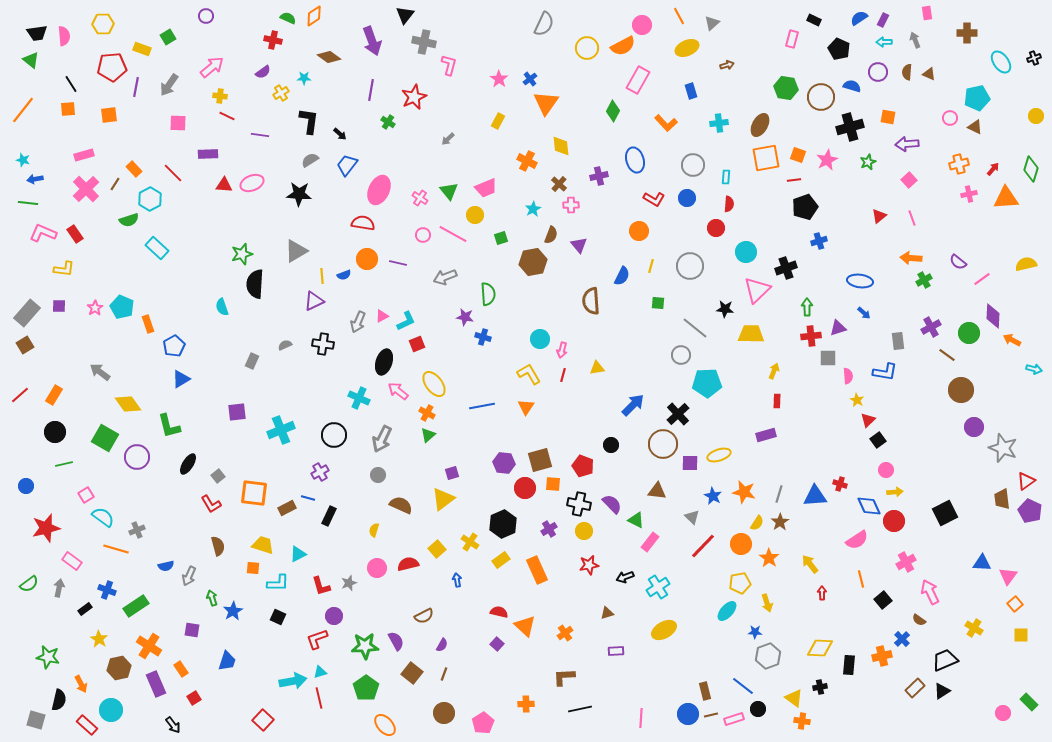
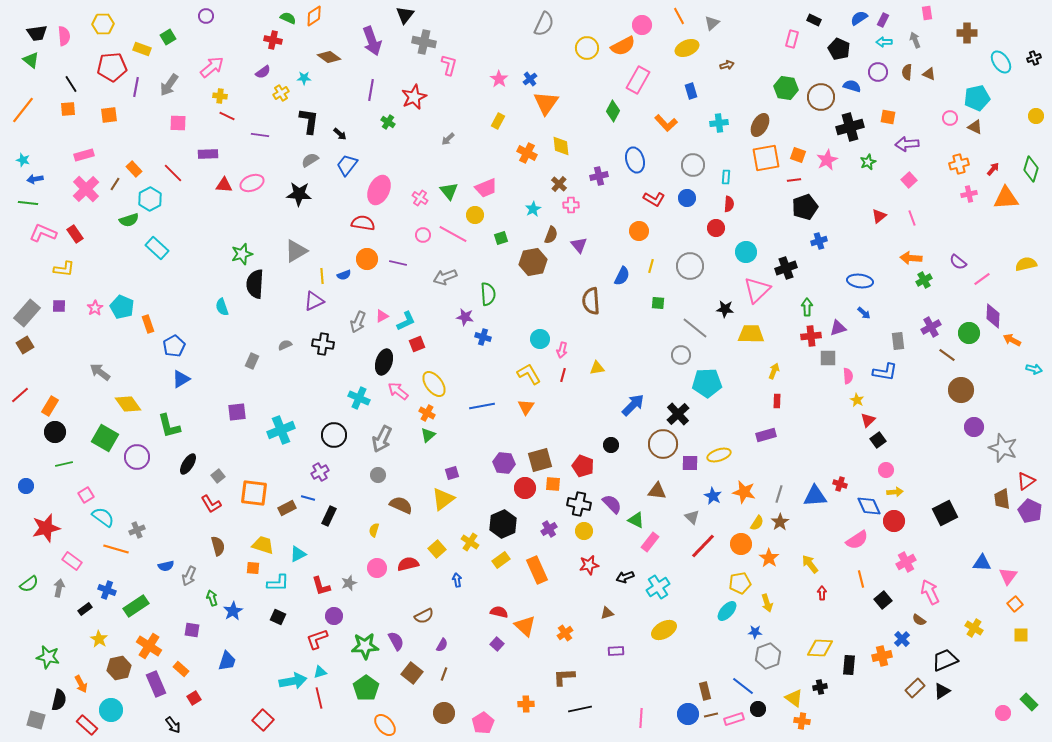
orange cross at (527, 161): moved 8 px up
orange rectangle at (54, 395): moved 4 px left, 11 px down
orange rectangle at (181, 669): rotated 14 degrees counterclockwise
